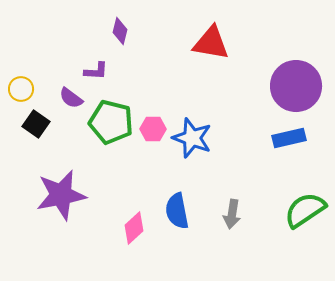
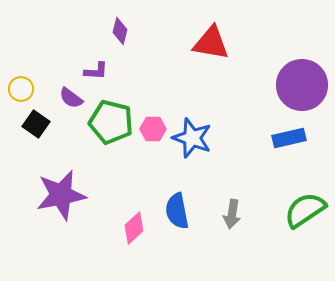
purple circle: moved 6 px right, 1 px up
